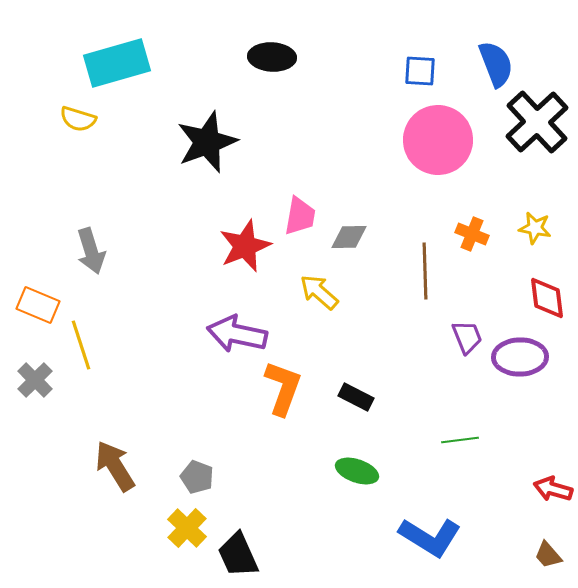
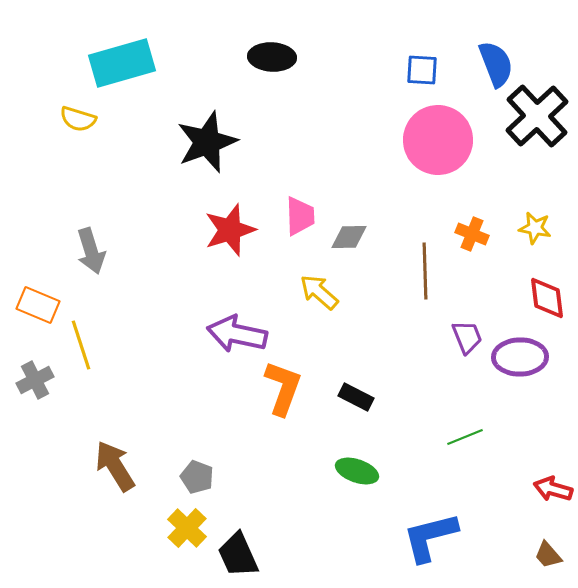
cyan rectangle: moved 5 px right
blue square: moved 2 px right, 1 px up
black cross: moved 6 px up
pink trapezoid: rotated 12 degrees counterclockwise
red star: moved 15 px left, 16 px up; rotated 4 degrees clockwise
gray cross: rotated 18 degrees clockwise
green line: moved 5 px right, 3 px up; rotated 15 degrees counterclockwise
blue L-shape: rotated 134 degrees clockwise
